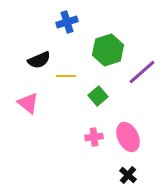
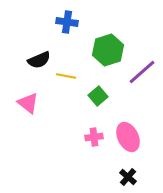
blue cross: rotated 25 degrees clockwise
yellow line: rotated 12 degrees clockwise
black cross: moved 2 px down
